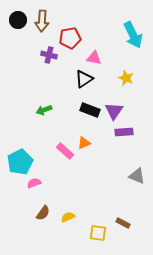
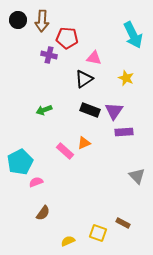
red pentagon: moved 3 px left; rotated 15 degrees clockwise
gray triangle: rotated 24 degrees clockwise
pink semicircle: moved 2 px right, 1 px up
yellow semicircle: moved 24 px down
yellow square: rotated 12 degrees clockwise
